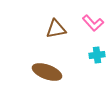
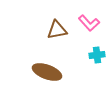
pink L-shape: moved 4 px left
brown triangle: moved 1 px right, 1 px down
